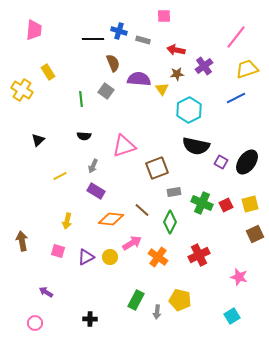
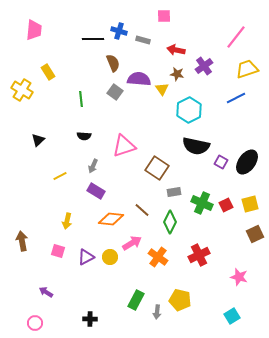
brown star at (177, 74): rotated 16 degrees clockwise
gray square at (106, 91): moved 9 px right, 1 px down
brown square at (157, 168): rotated 35 degrees counterclockwise
